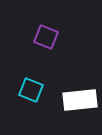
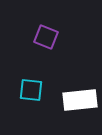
cyan square: rotated 15 degrees counterclockwise
